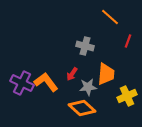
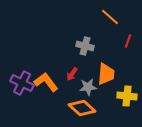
yellow cross: rotated 30 degrees clockwise
